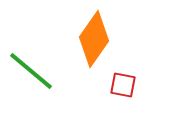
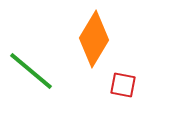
orange diamond: rotated 4 degrees counterclockwise
